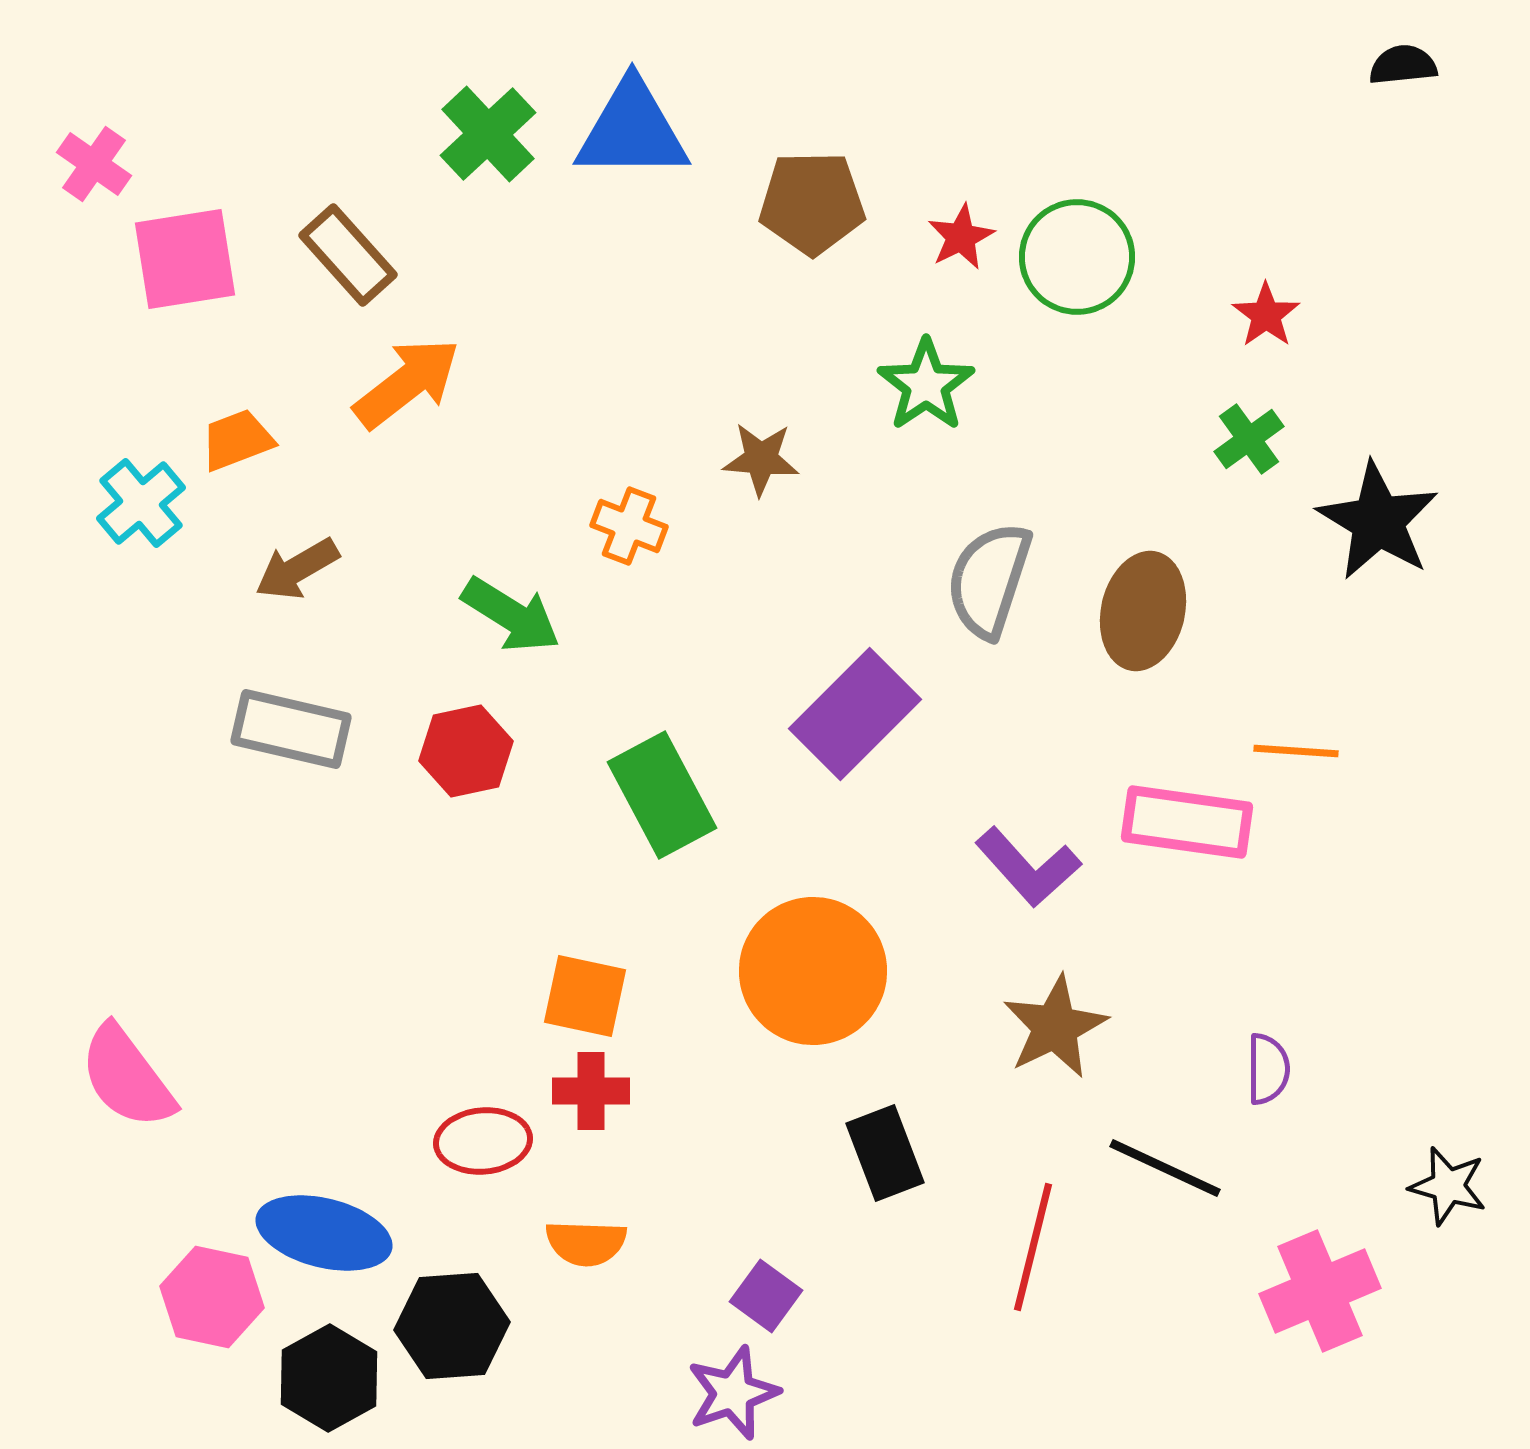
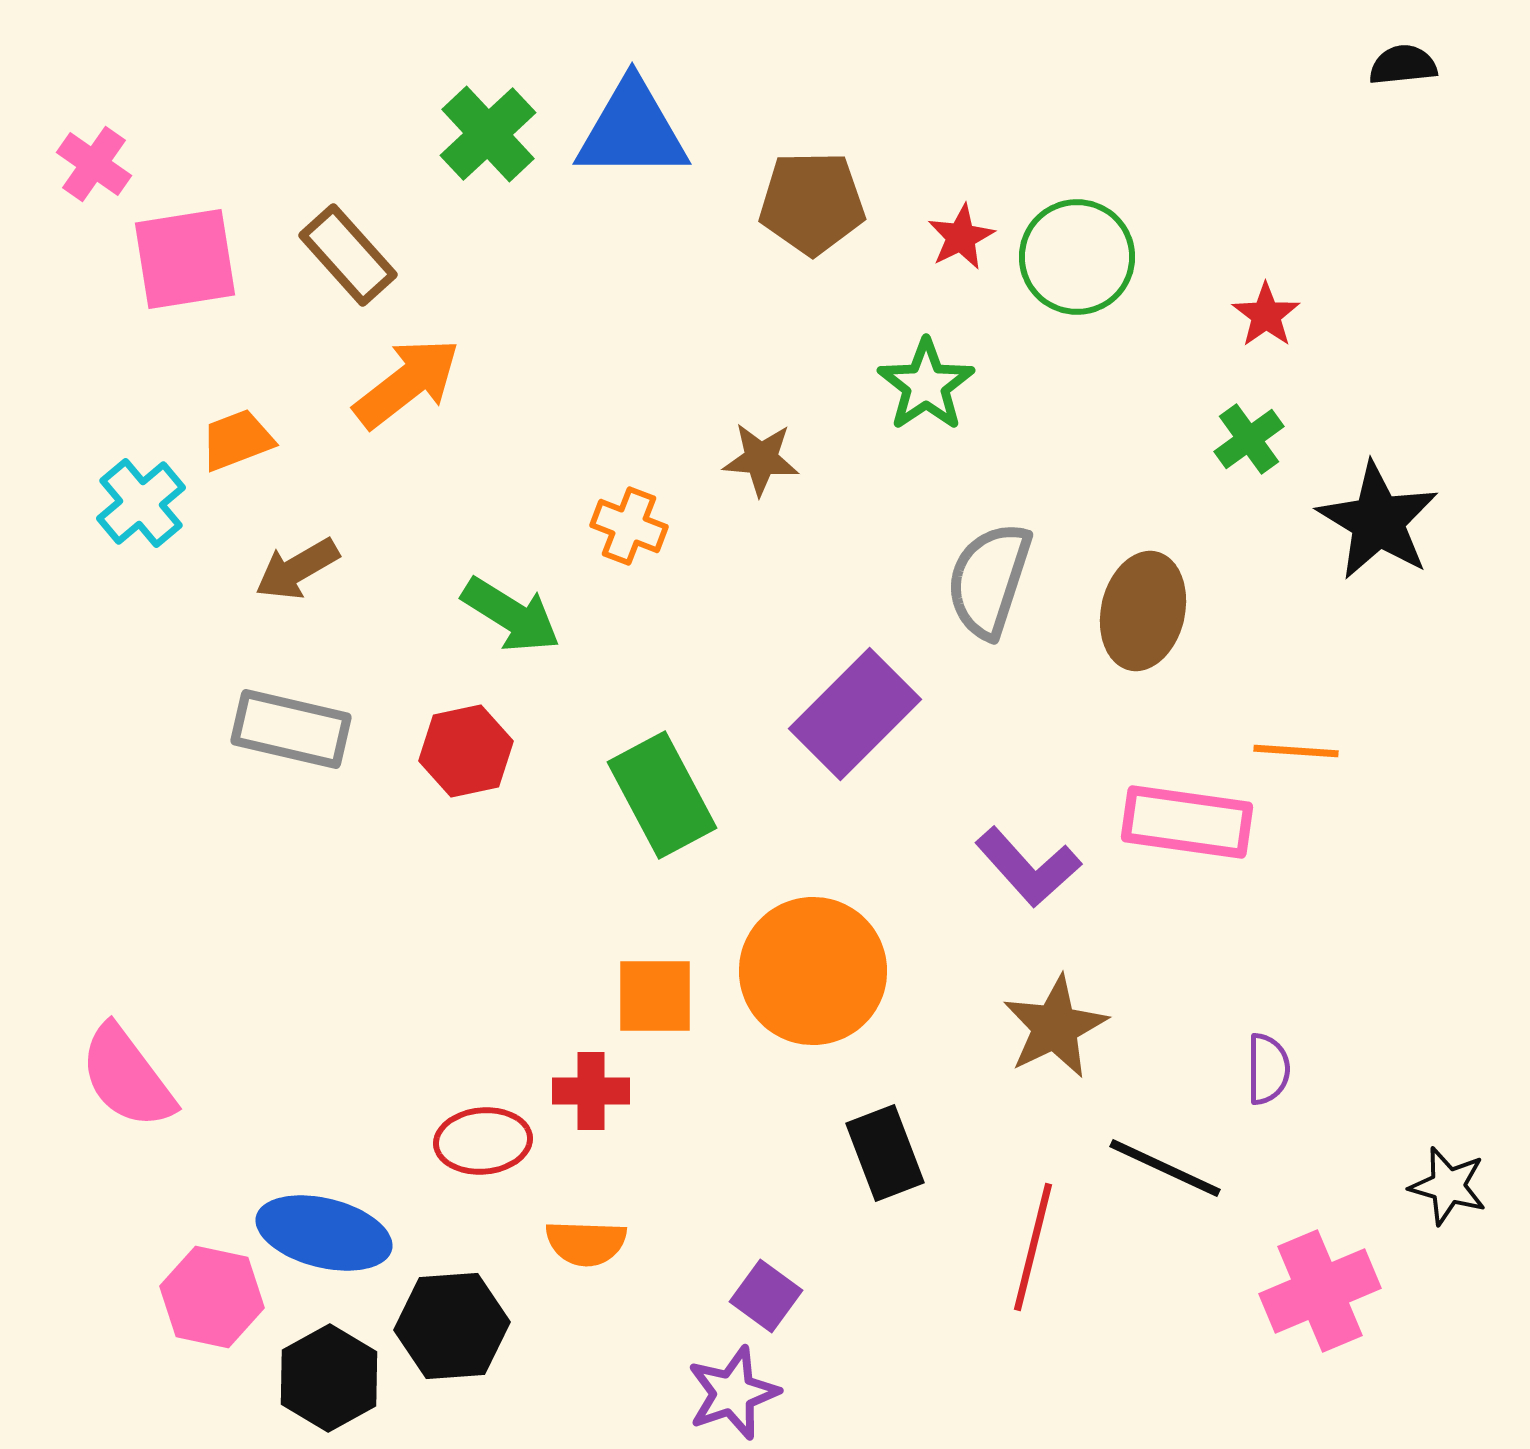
orange square at (585, 996): moved 70 px right; rotated 12 degrees counterclockwise
